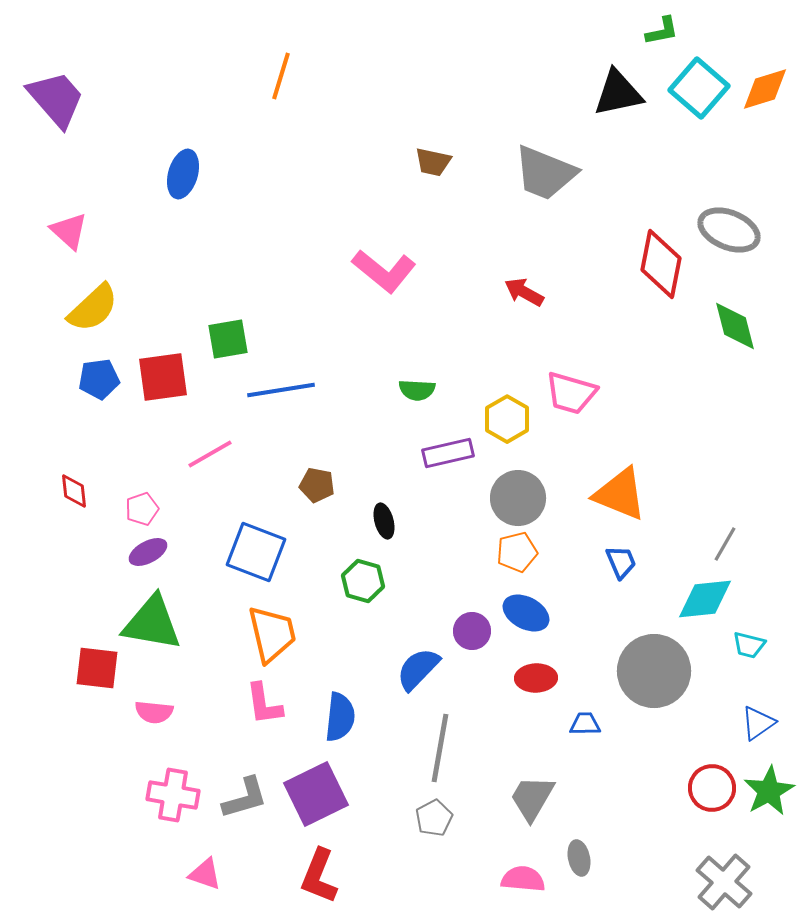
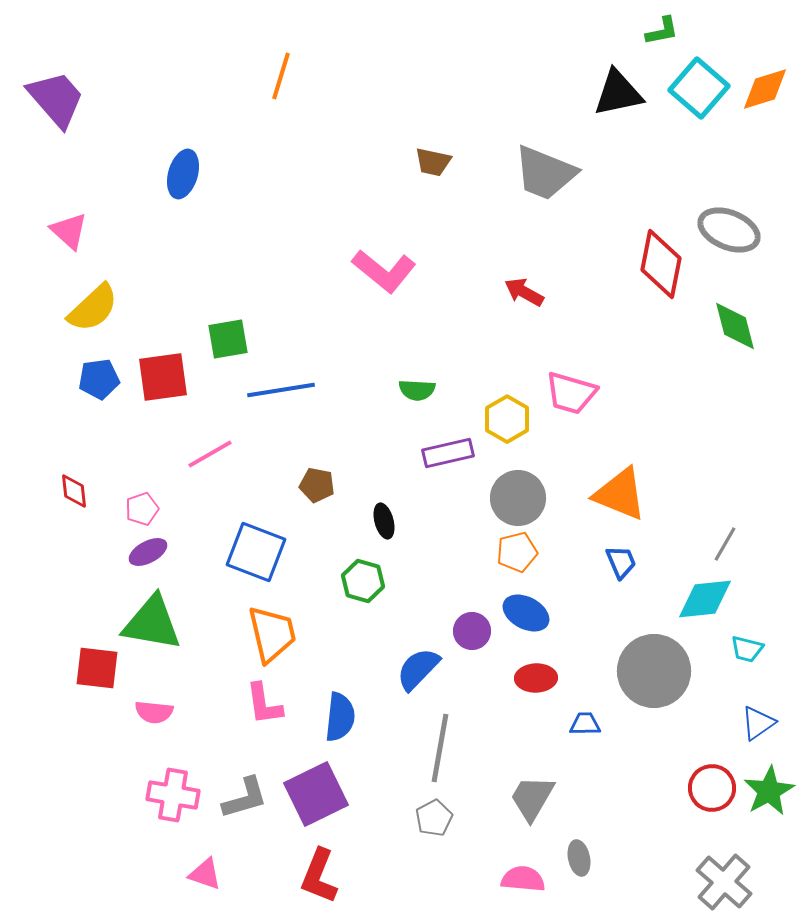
cyan trapezoid at (749, 645): moved 2 px left, 4 px down
